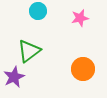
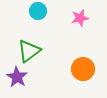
purple star: moved 3 px right; rotated 15 degrees counterclockwise
